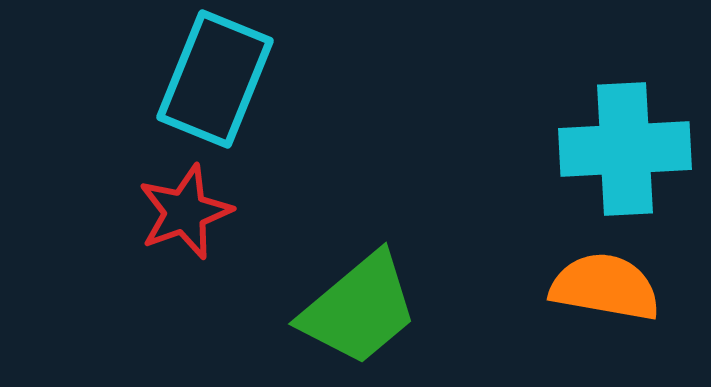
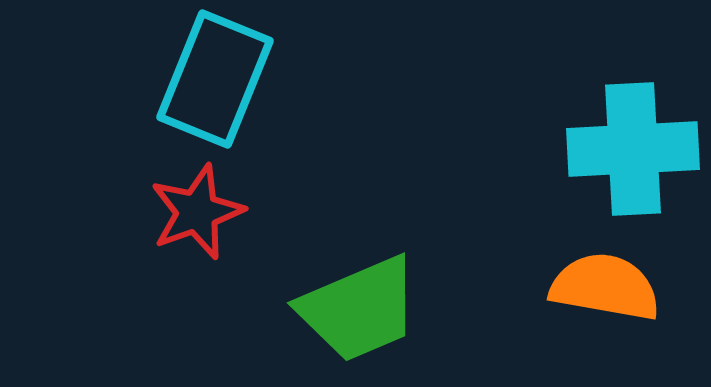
cyan cross: moved 8 px right
red star: moved 12 px right
green trapezoid: rotated 17 degrees clockwise
